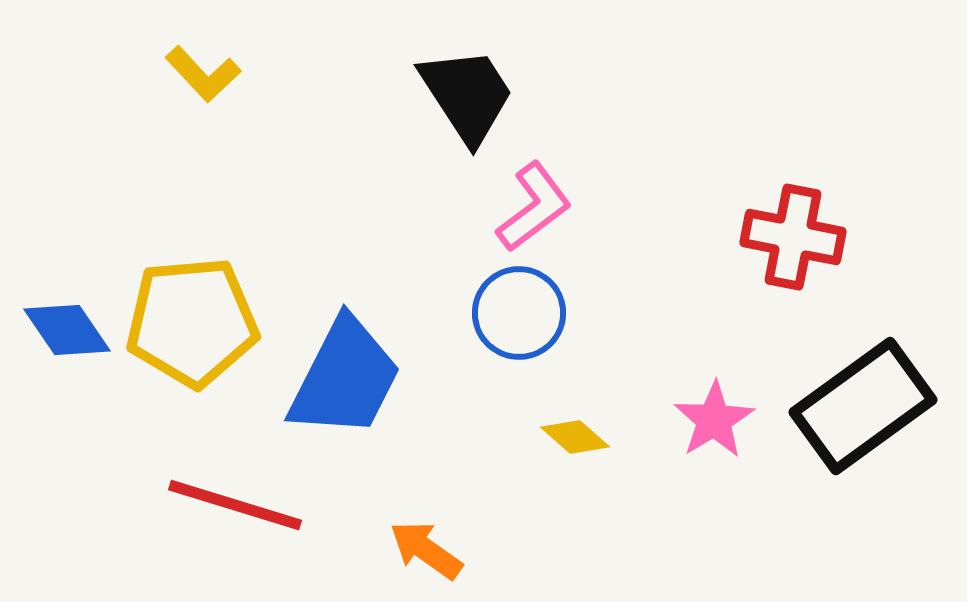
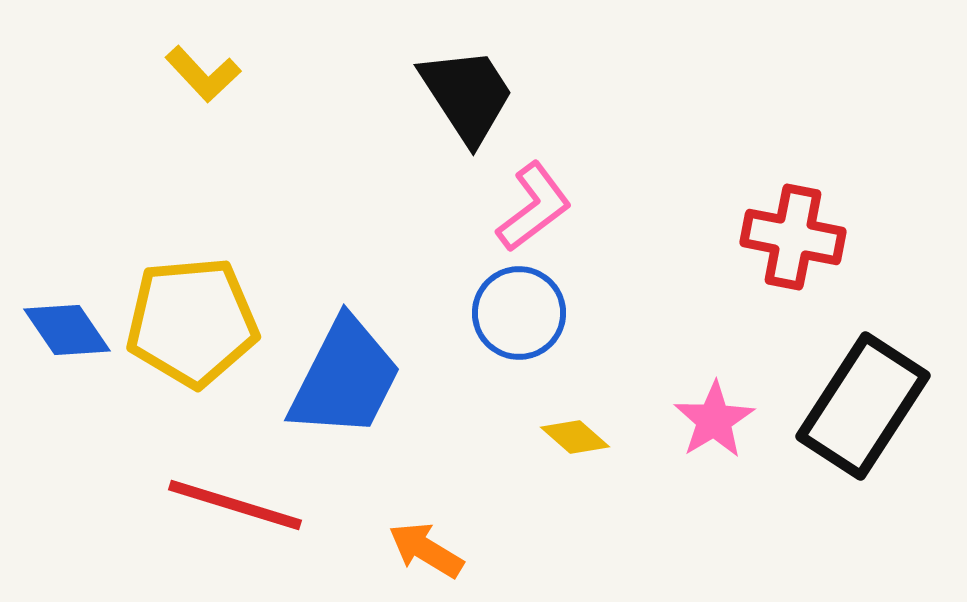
black rectangle: rotated 21 degrees counterclockwise
orange arrow: rotated 4 degrees counterclockwise
